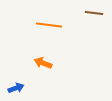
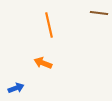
brown line: moved 5 px right
orange line: rotated 70 degrees clockwise
